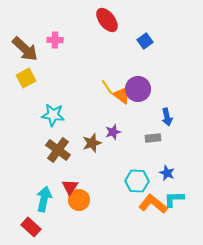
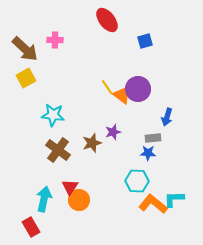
blue square: rotated 21 degrees clockwise
blue arrow: rotated 30 degrees clockwise
blue star: moved 19 px left, 20 px up; rotated 21 degrees counterclockwise
red rectangle: rotated 18 degrees clockwise
